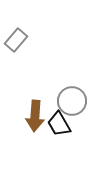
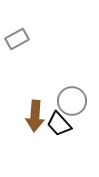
gray rectangle: moved 1 px right, 1 px up; rotated 20 degrees clockwise
black trapezoid: rotated 12 degrees counterclockwise
